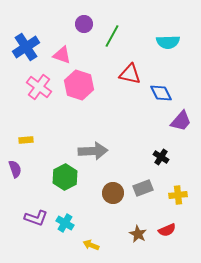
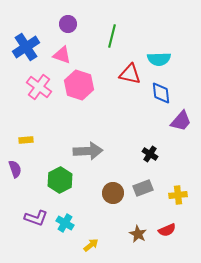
purple circle: moved 16 px left
green line: rotated 15 degrees counterclockwise
cyan semicircle: moved 9 px left, 17 px down
blue diamond: rotated 20 degrees clockwise
gray arrow: moved 5 px left
black cross: moved 11 px left, 3 px up
green hexagon: moved 5 px left, 3 px down
yellow arrow: rotated 119 degrees clockwise
